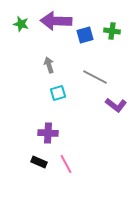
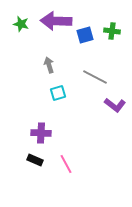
purple L-shape: moved 1 px left
purple cross: moved 7 px left
black rectangle: moved 4 px left, 2 px up
